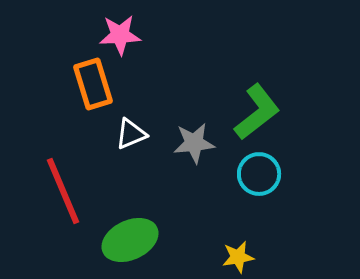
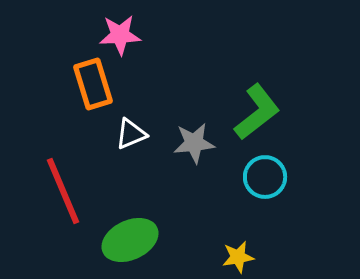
cyan circle: moved 6 px right, 3 px down
